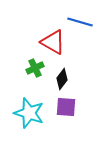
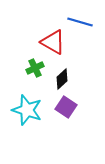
black diamond: rotated 10 degrees clockwise
purple square: rotated 30 degrees clockwise
cyan star: moved 2 px left, 3 px up
